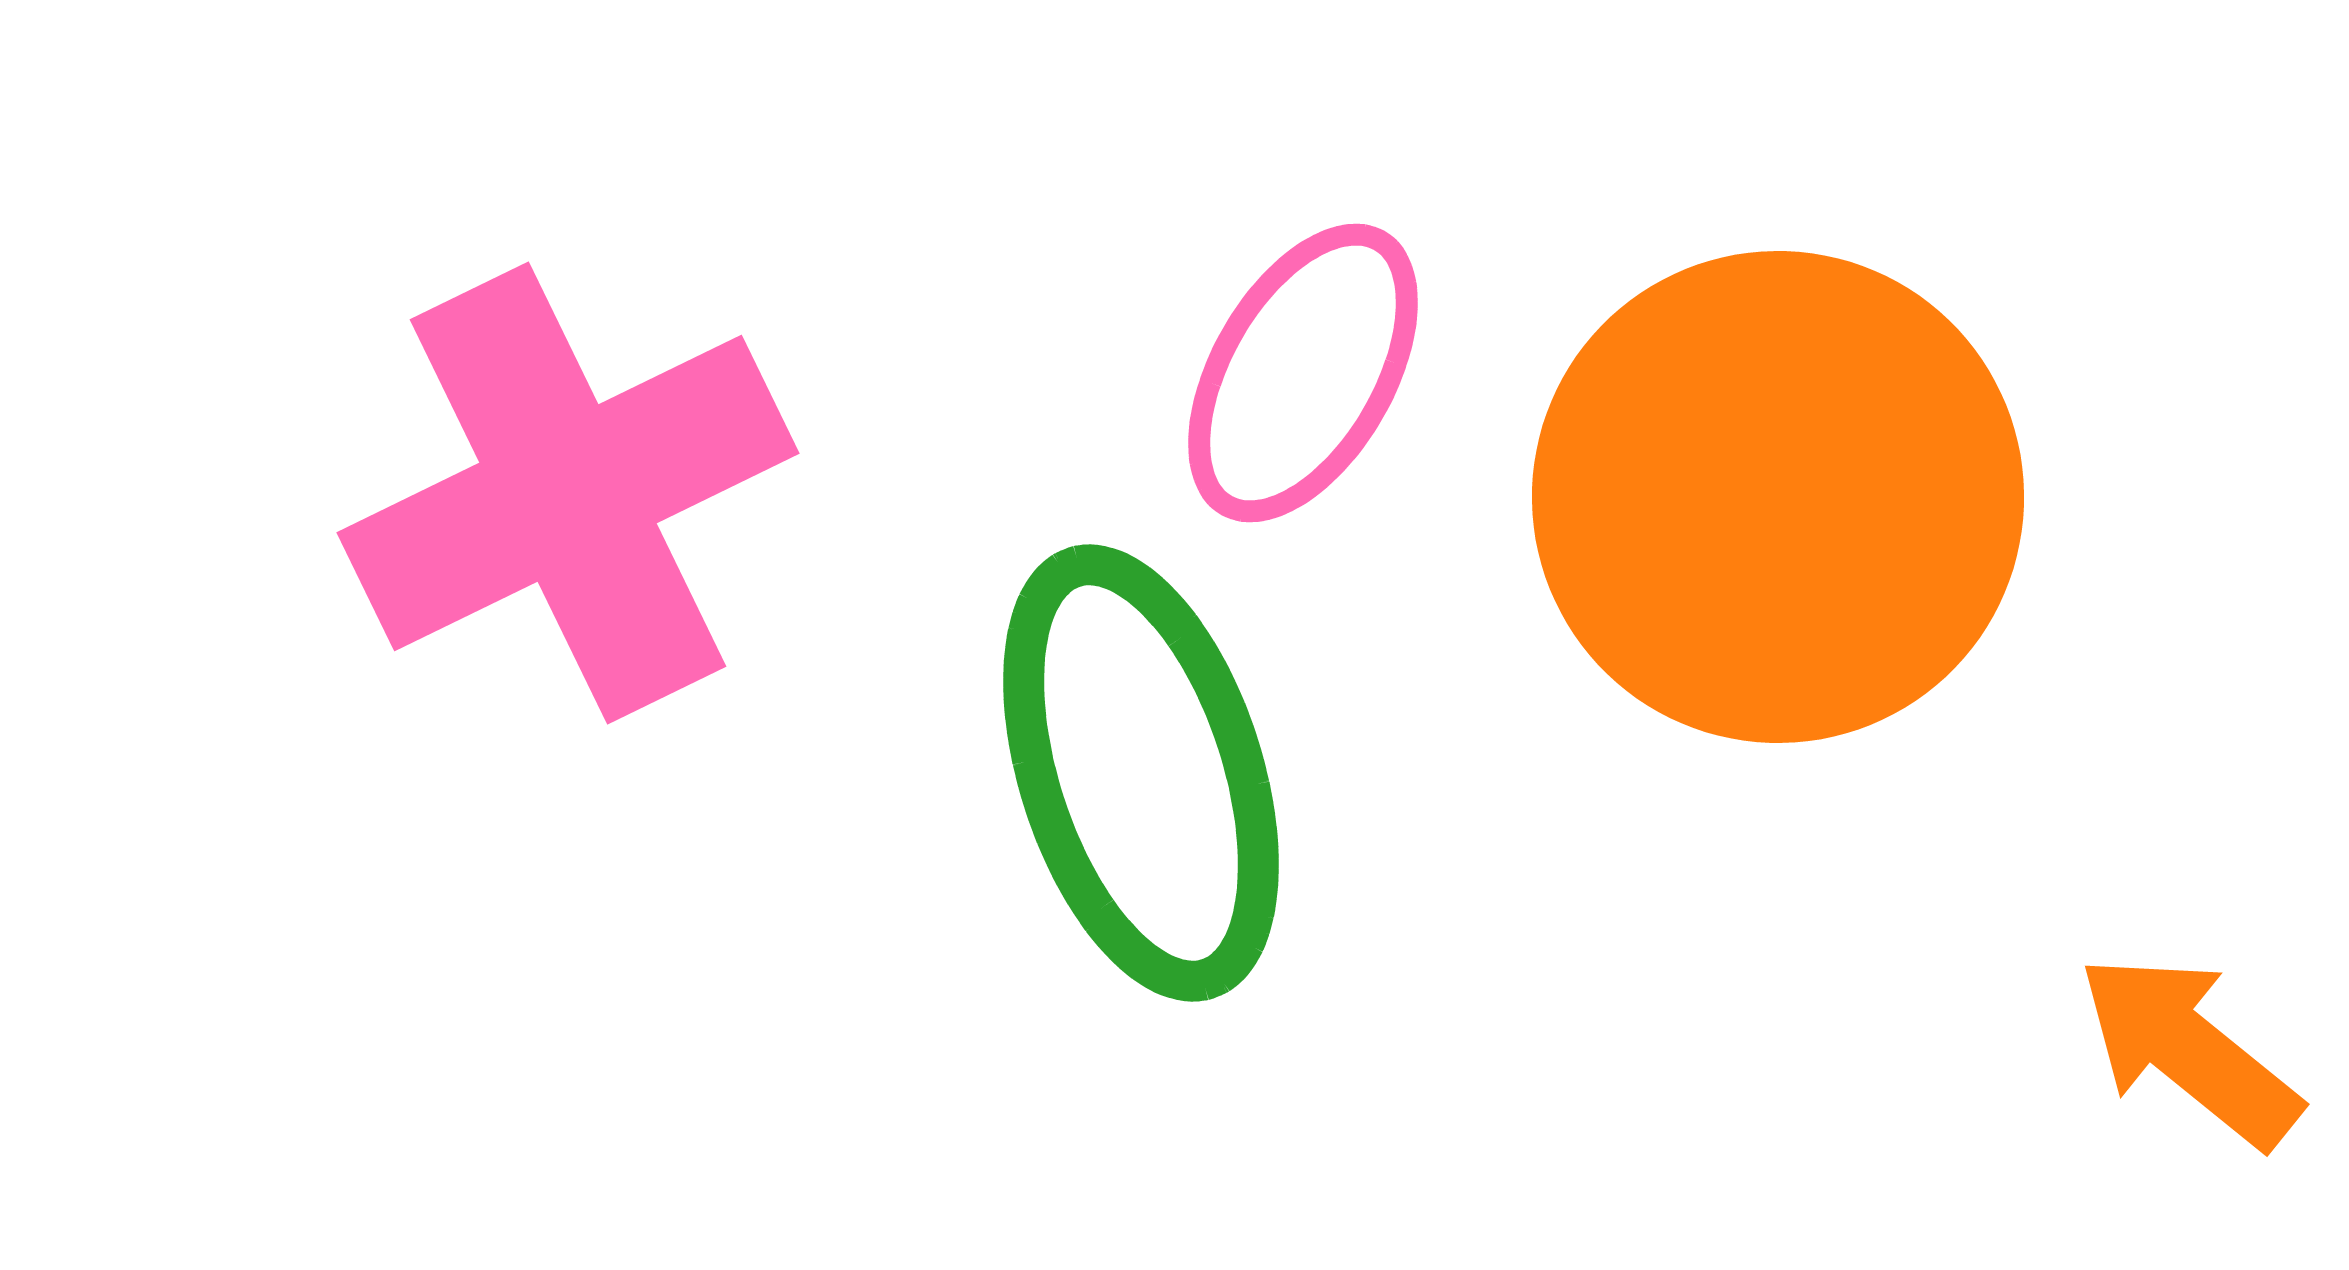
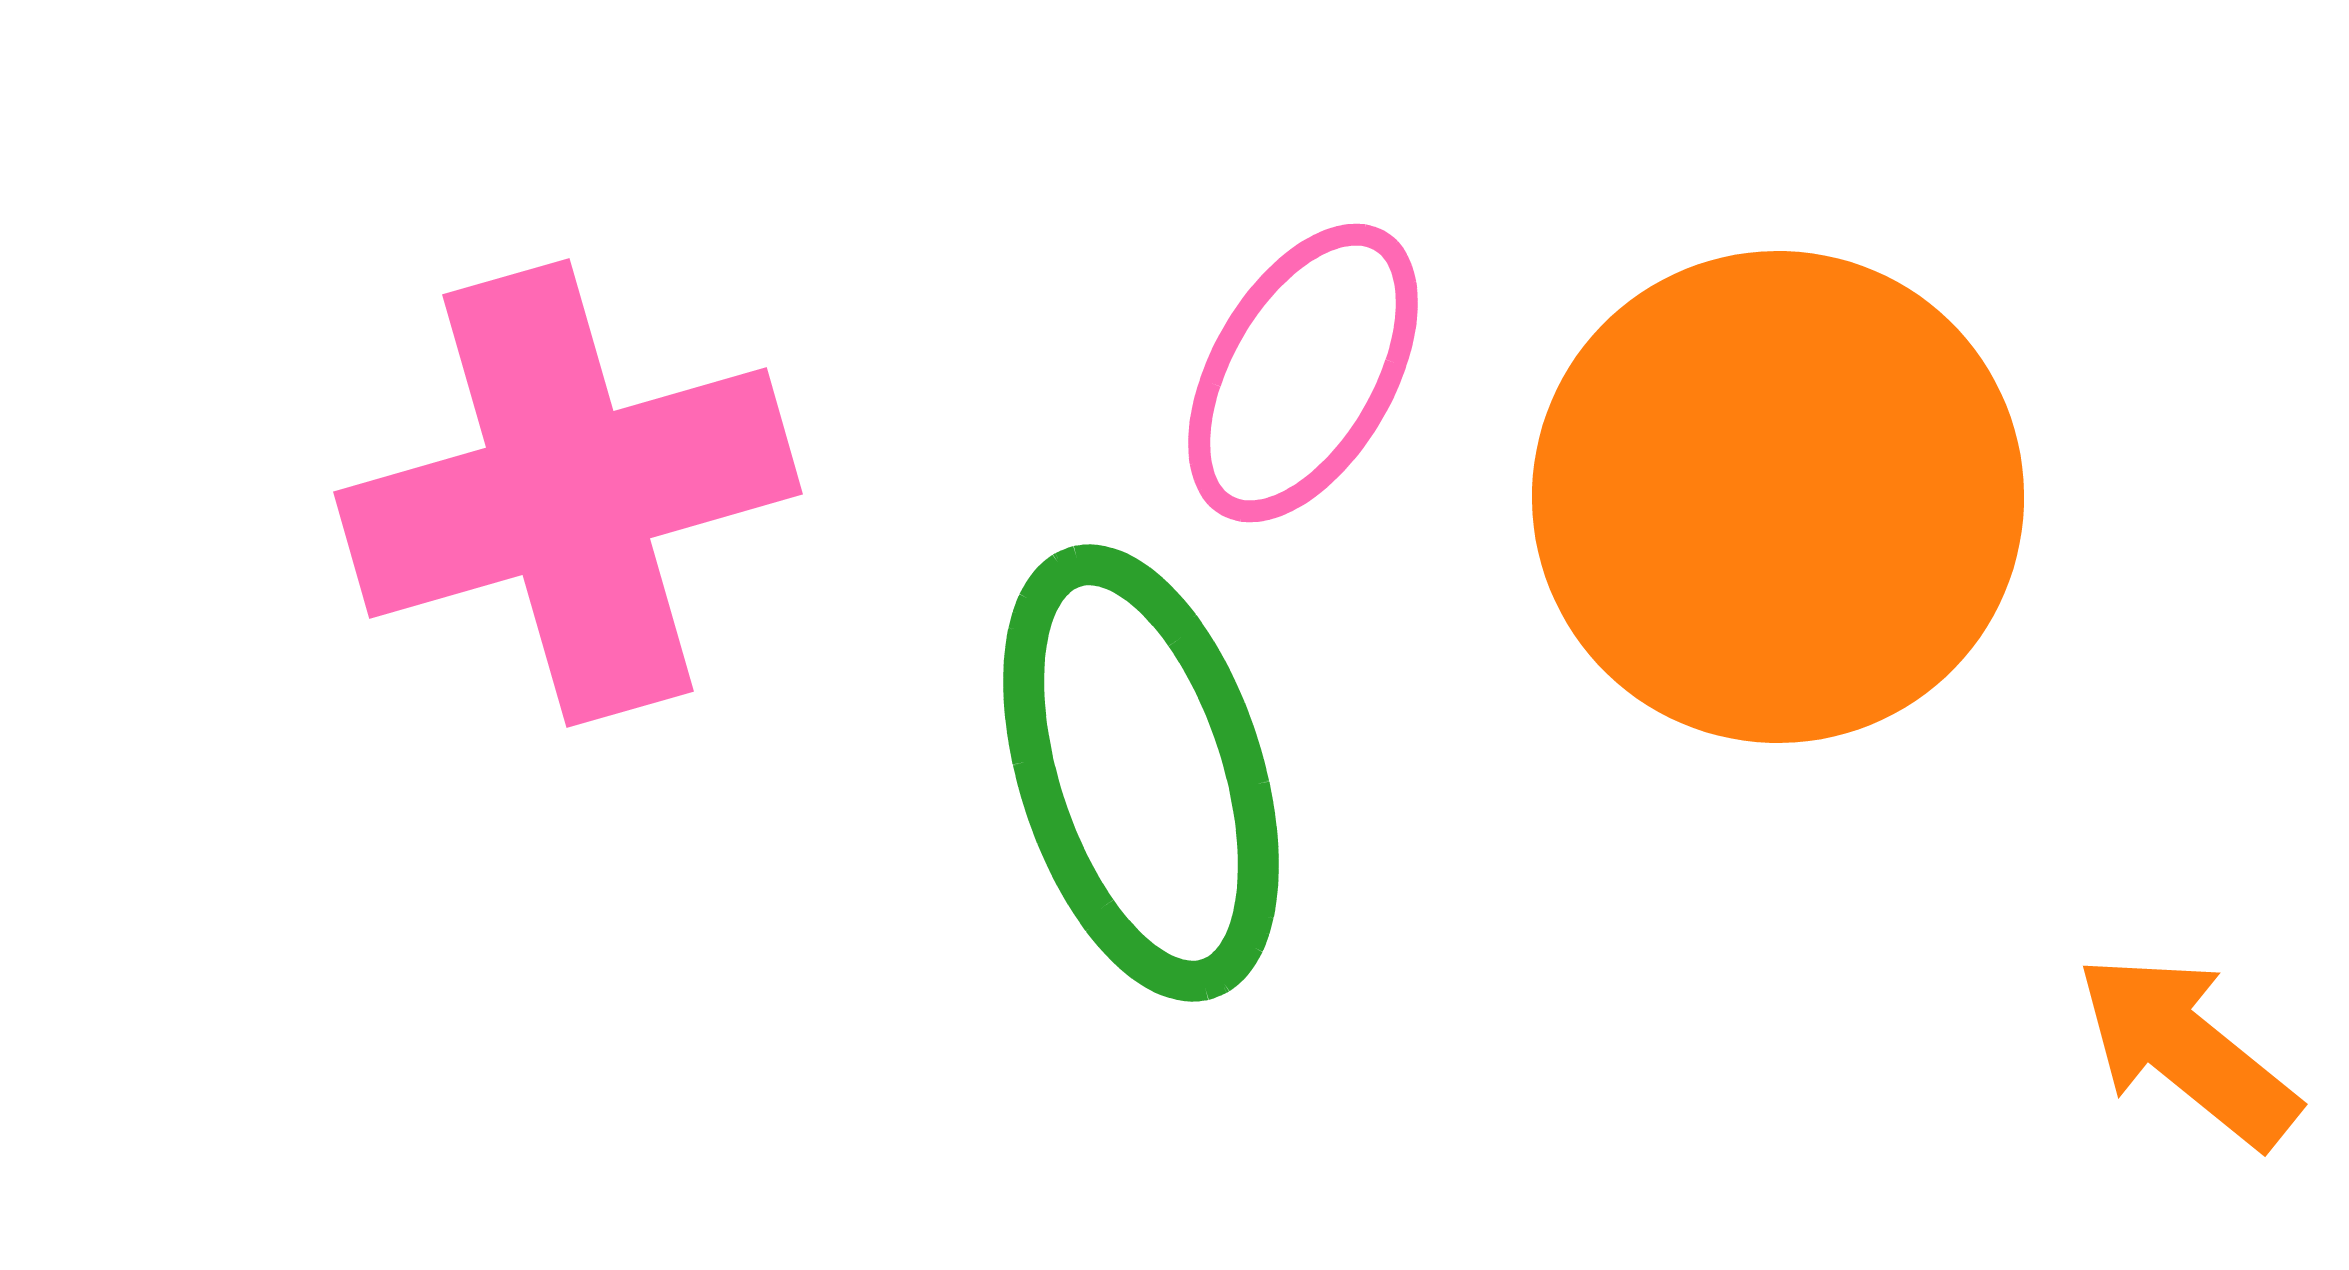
pink cross: rotated 10 degrees clockwise
orange arrow: moved 2 px left
